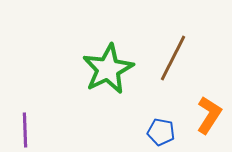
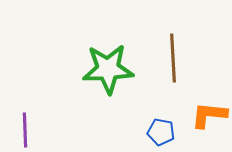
brown line: rotated 30 degrees counterclockwise
green star: rotated 24 degrees clockwise
orange L-shape: rotated 117 degrees counterclockwise
